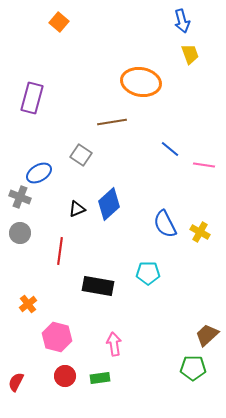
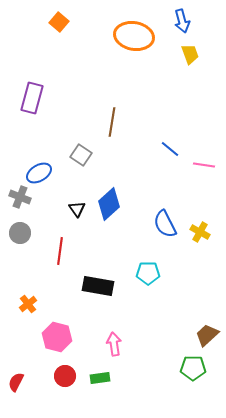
orange ellipse: moved 7 px left, 46 px up
brown line: rotated 72 degrees counterclockwise
black triangle: rotated 42 degrees counterclockwise
